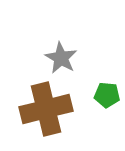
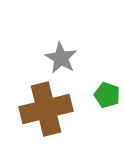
green pentagon: rotated 15 degrees clockwise
